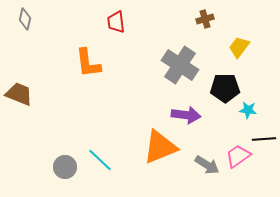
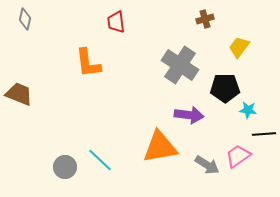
purple arrow: moved 3 px right
black line: moved 5 px up
orange triangle: rotated 12 degrees clockwise
